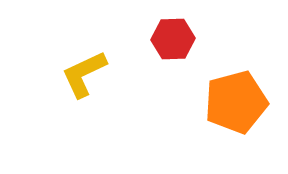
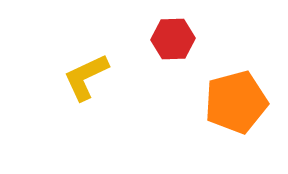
yellow L-shape: moved 2 px right, 3 px down
